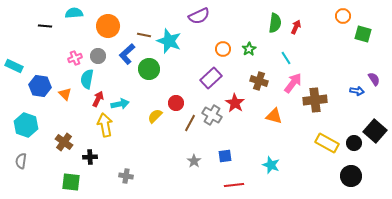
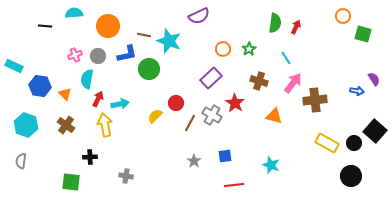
blue L-shape at (127, 54): rotated 150 degrees counterclockwise
pink cross at (75, 58): moved 3 px up
brown cross at (64, 142): moved 2 px right, 17 px up
